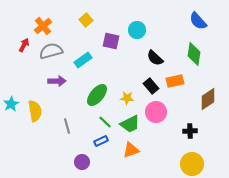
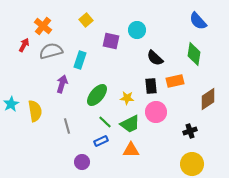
orange cross: rotated 12 degrees counterclockwise
cyan rectangle: moved 3 px left; rotated 36 degrees counterclockwise
purple arrow: moved 5 px right, 3 px down; rotated 72 degrees counterclockwise
black rectangle: rotated 35 degrees clockwise
black cross: rotated 16 degrees counterclockwise
orange triangle: rotated 18 degrees clockwise
